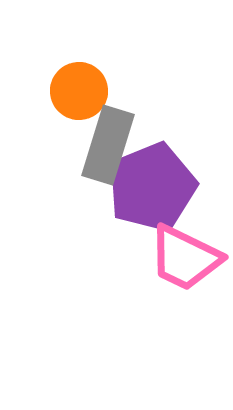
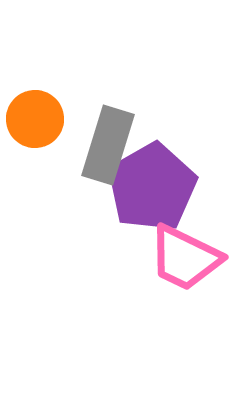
orange circle: moved 44 px left, 28 px down
purple pentagon: rotated 8 degrees counterclockwise
